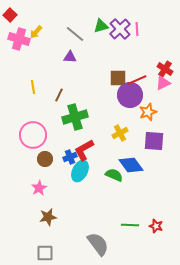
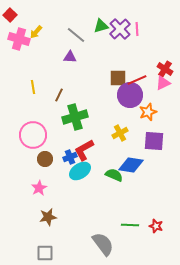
gray line: moved 1 px right, 1 px down
blue diamond: rotated 45 degrees counterclockwise
cyan ellipse: rotated 30 degrees clockwise
gray semicircle: moved 5 px right
